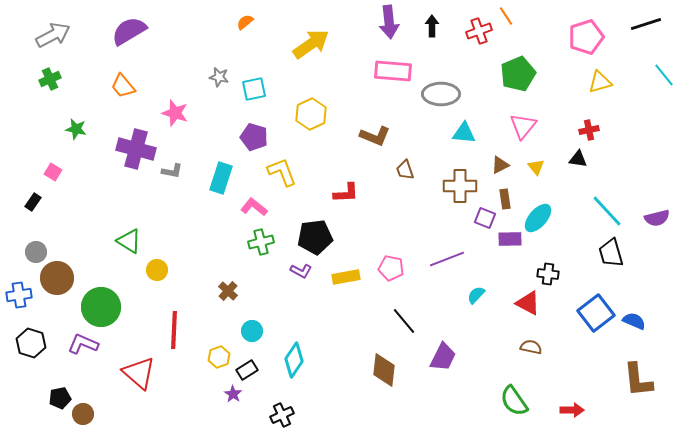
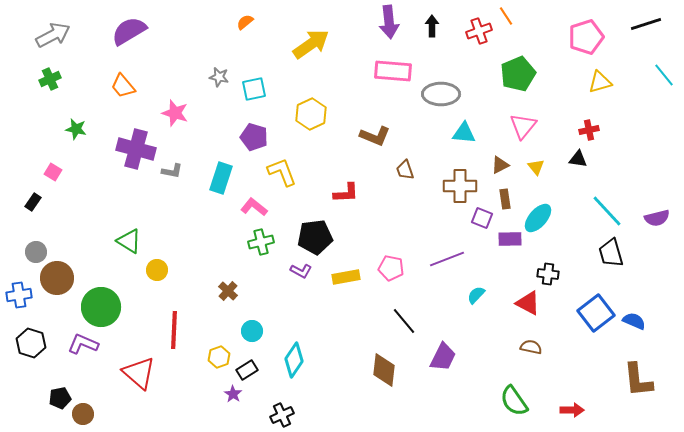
purple square at (485, 218): moved 3 px left
